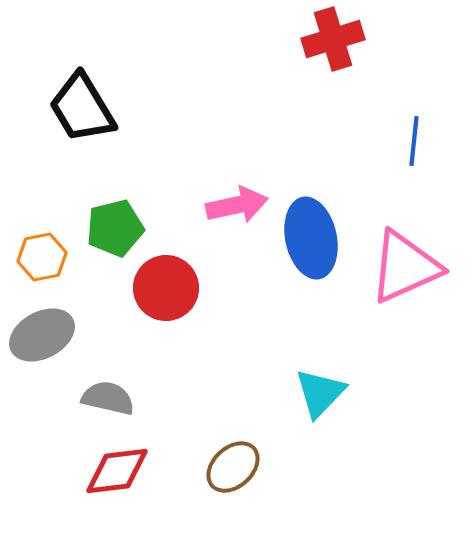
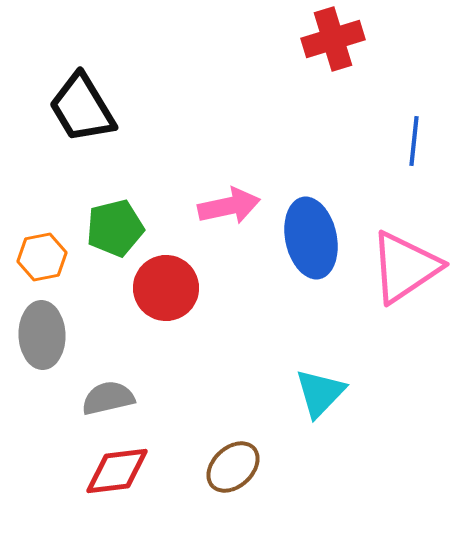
pink arrow: moved 8 px left, 1 px down
pink triangle: rotated 10 degrees counterclockwise
gray ellipse: rotated 64 degrees counterclockwise
gray semicircle: rotated 26 degrees counterclockwise
